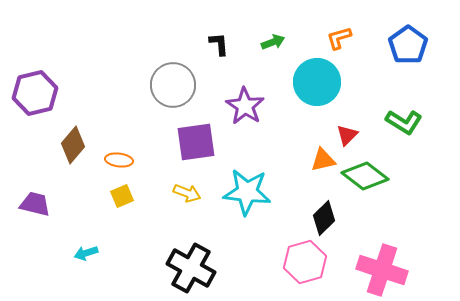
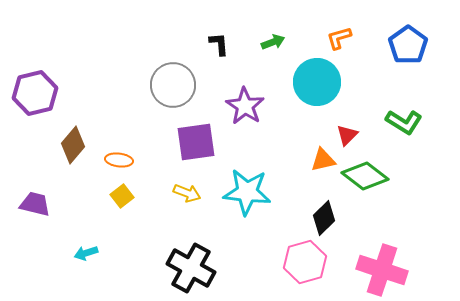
yellow square: rotated 15 degrees counterclockwise
